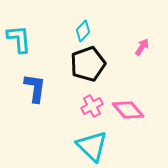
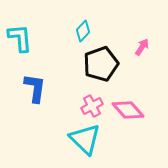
cyan L-shape: moved 1 px right, 1 px up
black pentagon: moved 13 px right
cyan triangle: moved 7 px left, 7 px up
